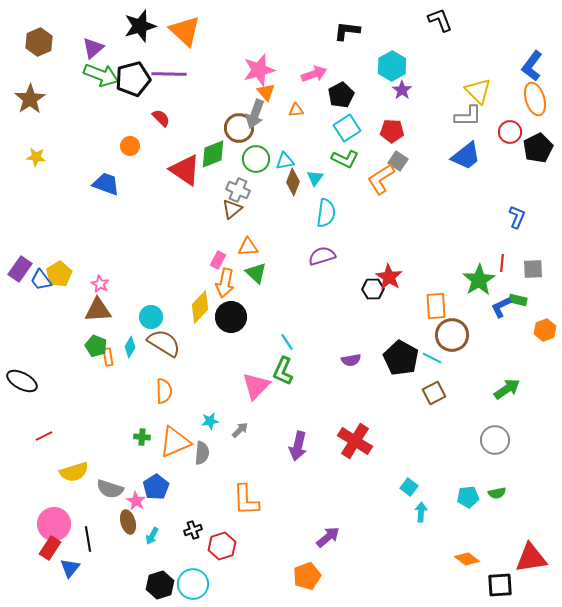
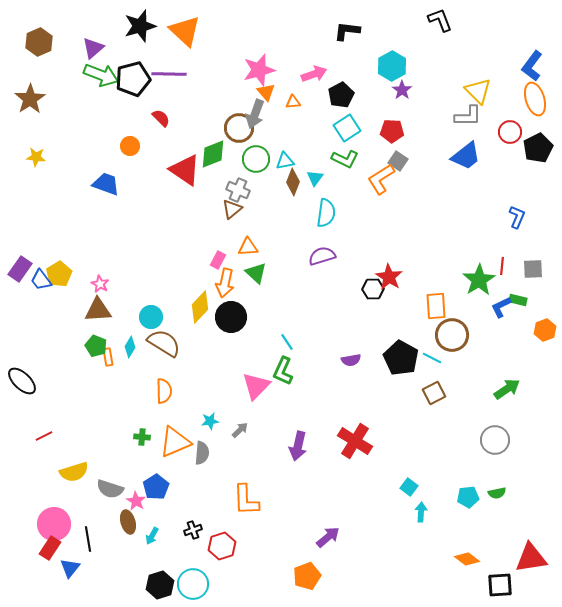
orange triangle at (296, 110): moved 3 px left, 8 px up
red line at (502, 263): moved 3 px down
black ellipse at (22, 381): rotated 16 degrees clockwise
